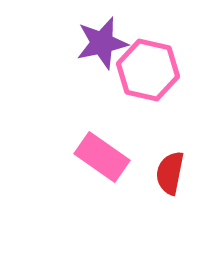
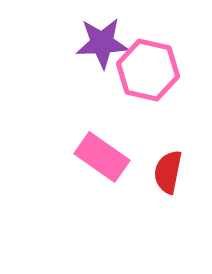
purple star: rotated 10 degrees clockwise
red semicircle: moved 2 px left, 1 px up
